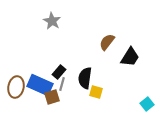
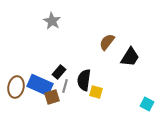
black semicircle: moved 1 px left, 2 px down
gray line: moved 3 px right, 2 px down
cyan square: rotated 24 degrees counterclockwise
